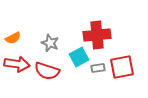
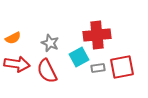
red semicircle: rotated 45 degrees clockwise
